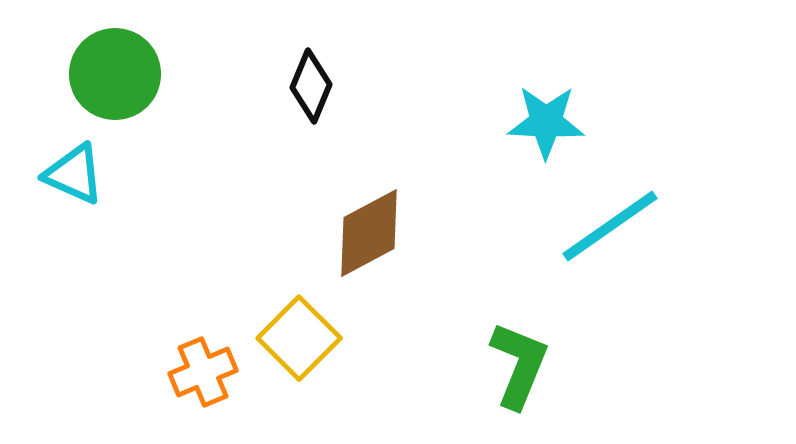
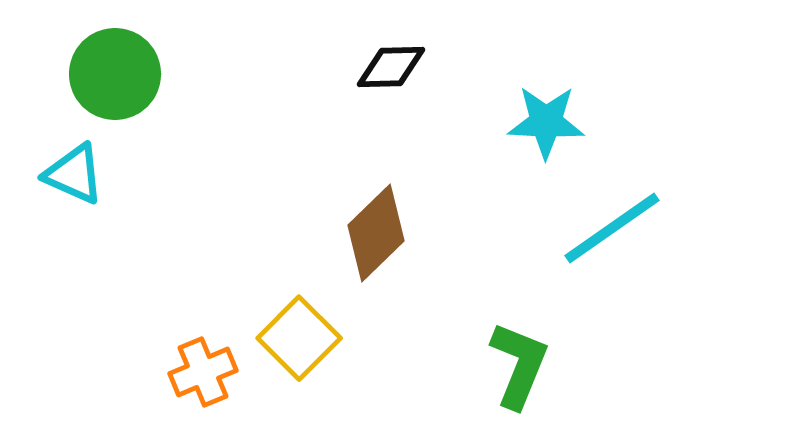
black diamond: moved 80 px right, 19 px up; rotated 66 degrees clockwise
cyan line: moved 2 px right, 2 px down
brown diamond: moved 7 px right; rotated 16 degrees counterclockwise
